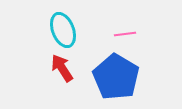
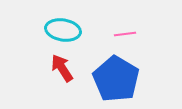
cyan ellipse: rotated 60 degrees counterclockwise
blue pentagon: moved 2 px down
